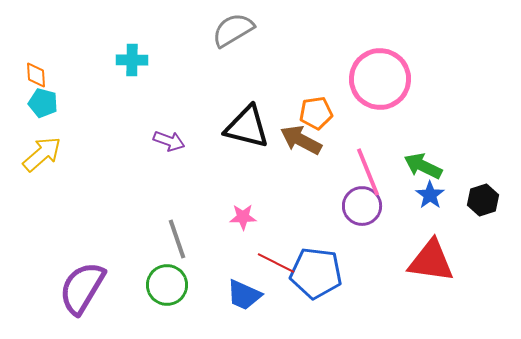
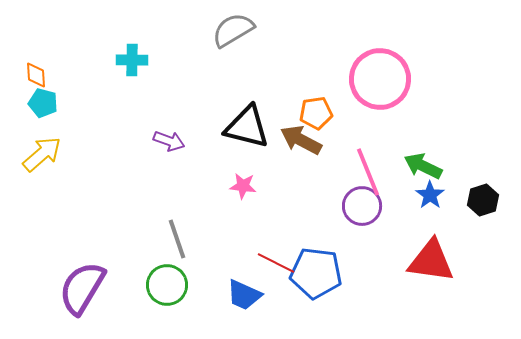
pink star: moved 31 px up; rotated 8 degrees clockwise
